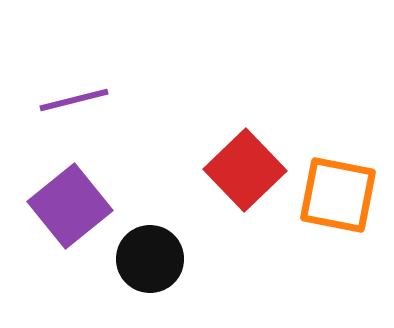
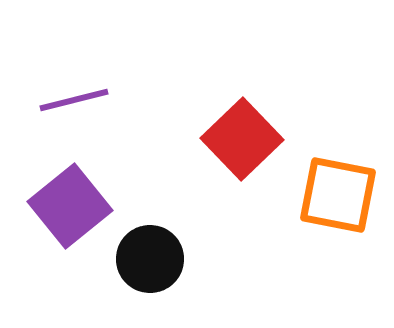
red square: moved 3 px left, 31 px up
